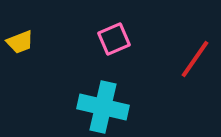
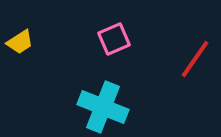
yellow trapezoid: rotated 12 degrees counterclockwise
cyan cross: rotated 9 degrees clockwise
